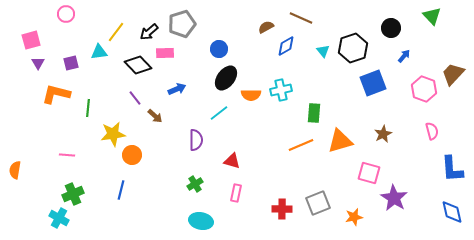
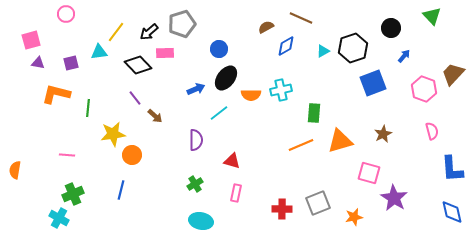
cyan triangle at (323, 51): rotated 40 degrees clockwise
purple triangle at (38, 63): rotated 48 degrees counterclockwise
blue arrow at (177, 89): moved 19 px right
